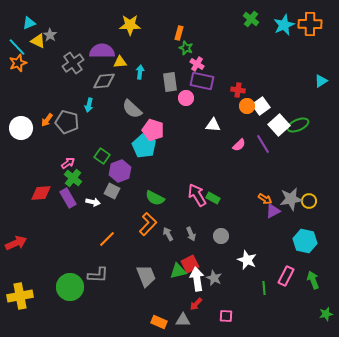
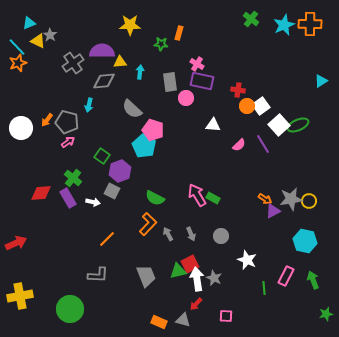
green star at (186, 48): moved 25 px left, 4 px up; rotated 16 degrees counterclockwise
pink arrow at (68, 163): moved 21 px up
green circle at (70, 287): moved 22 px down
gray triangle at (183, 320): rotated 14 degrees clockwise
